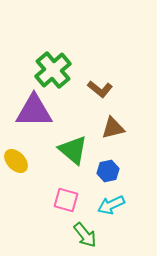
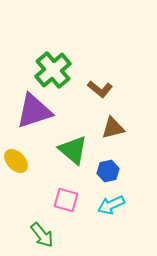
purple triangle: rotated 18 degrees counterclockwise
green arrow: moved 43 px left
